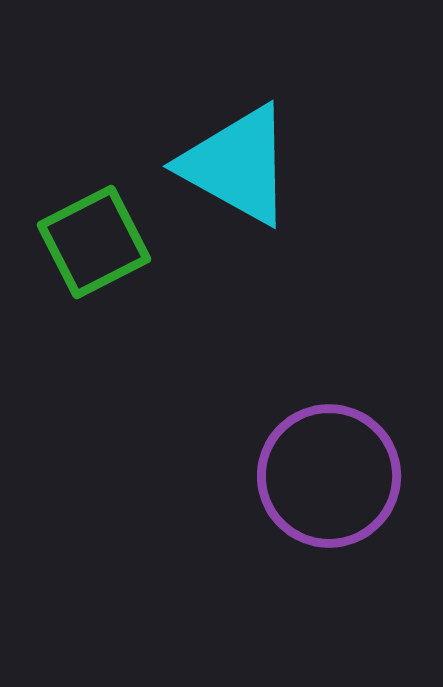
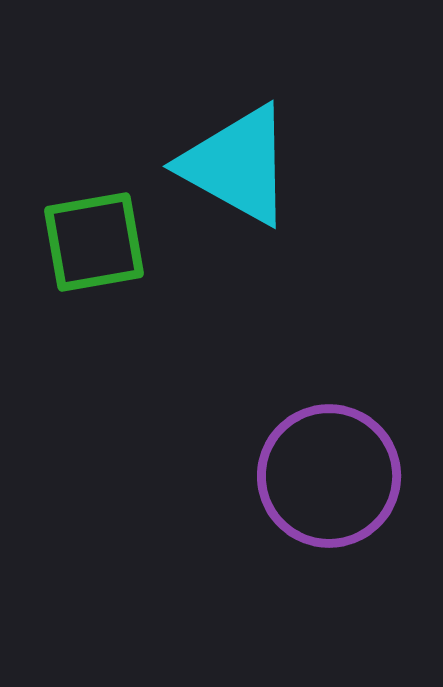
green square: rotated 17 degrees clockwise
